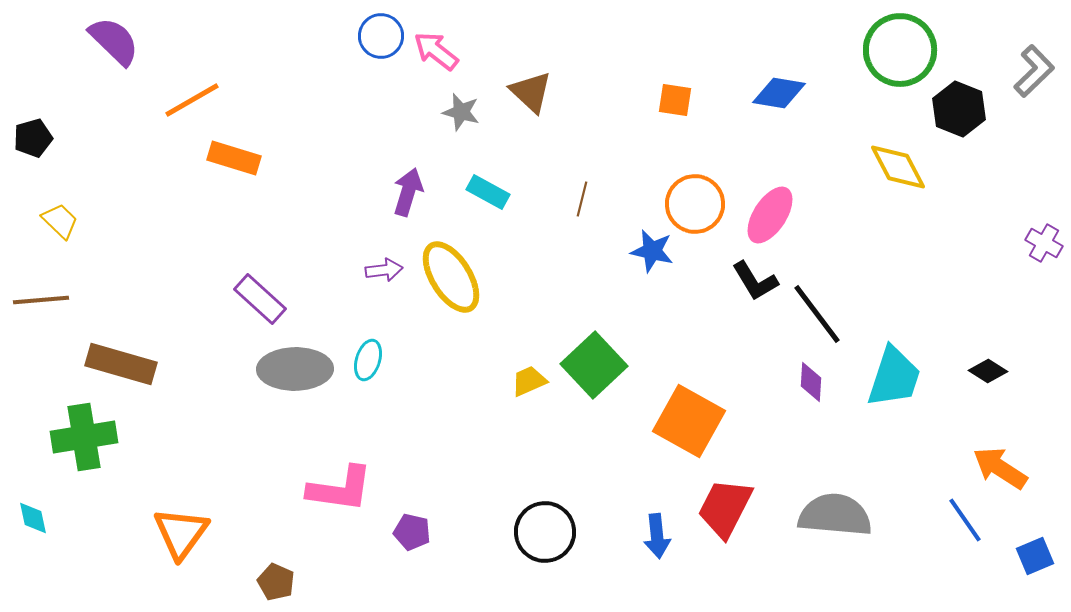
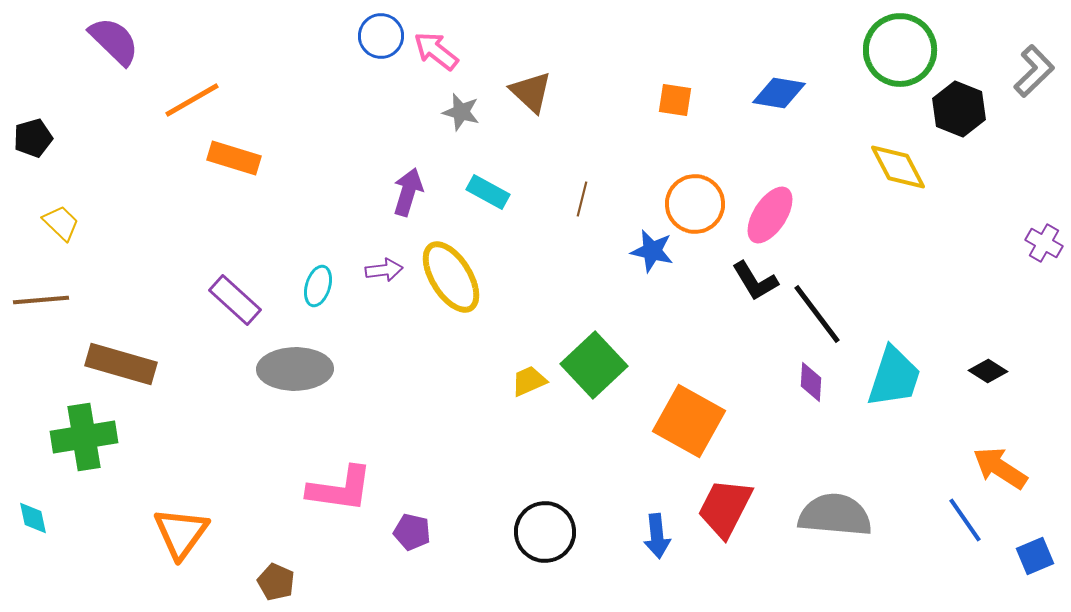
yellow trapezoid at (60, 221): moved 1 px right, 2 px down
purple rectangle at (260, 299): moved 25 px left, 1 px down
cyan ellipse at (368, 360): moved 50 px left, 74 px up
